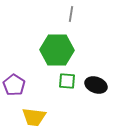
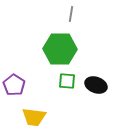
green hexagon: moved 3 px right, 1 px up
